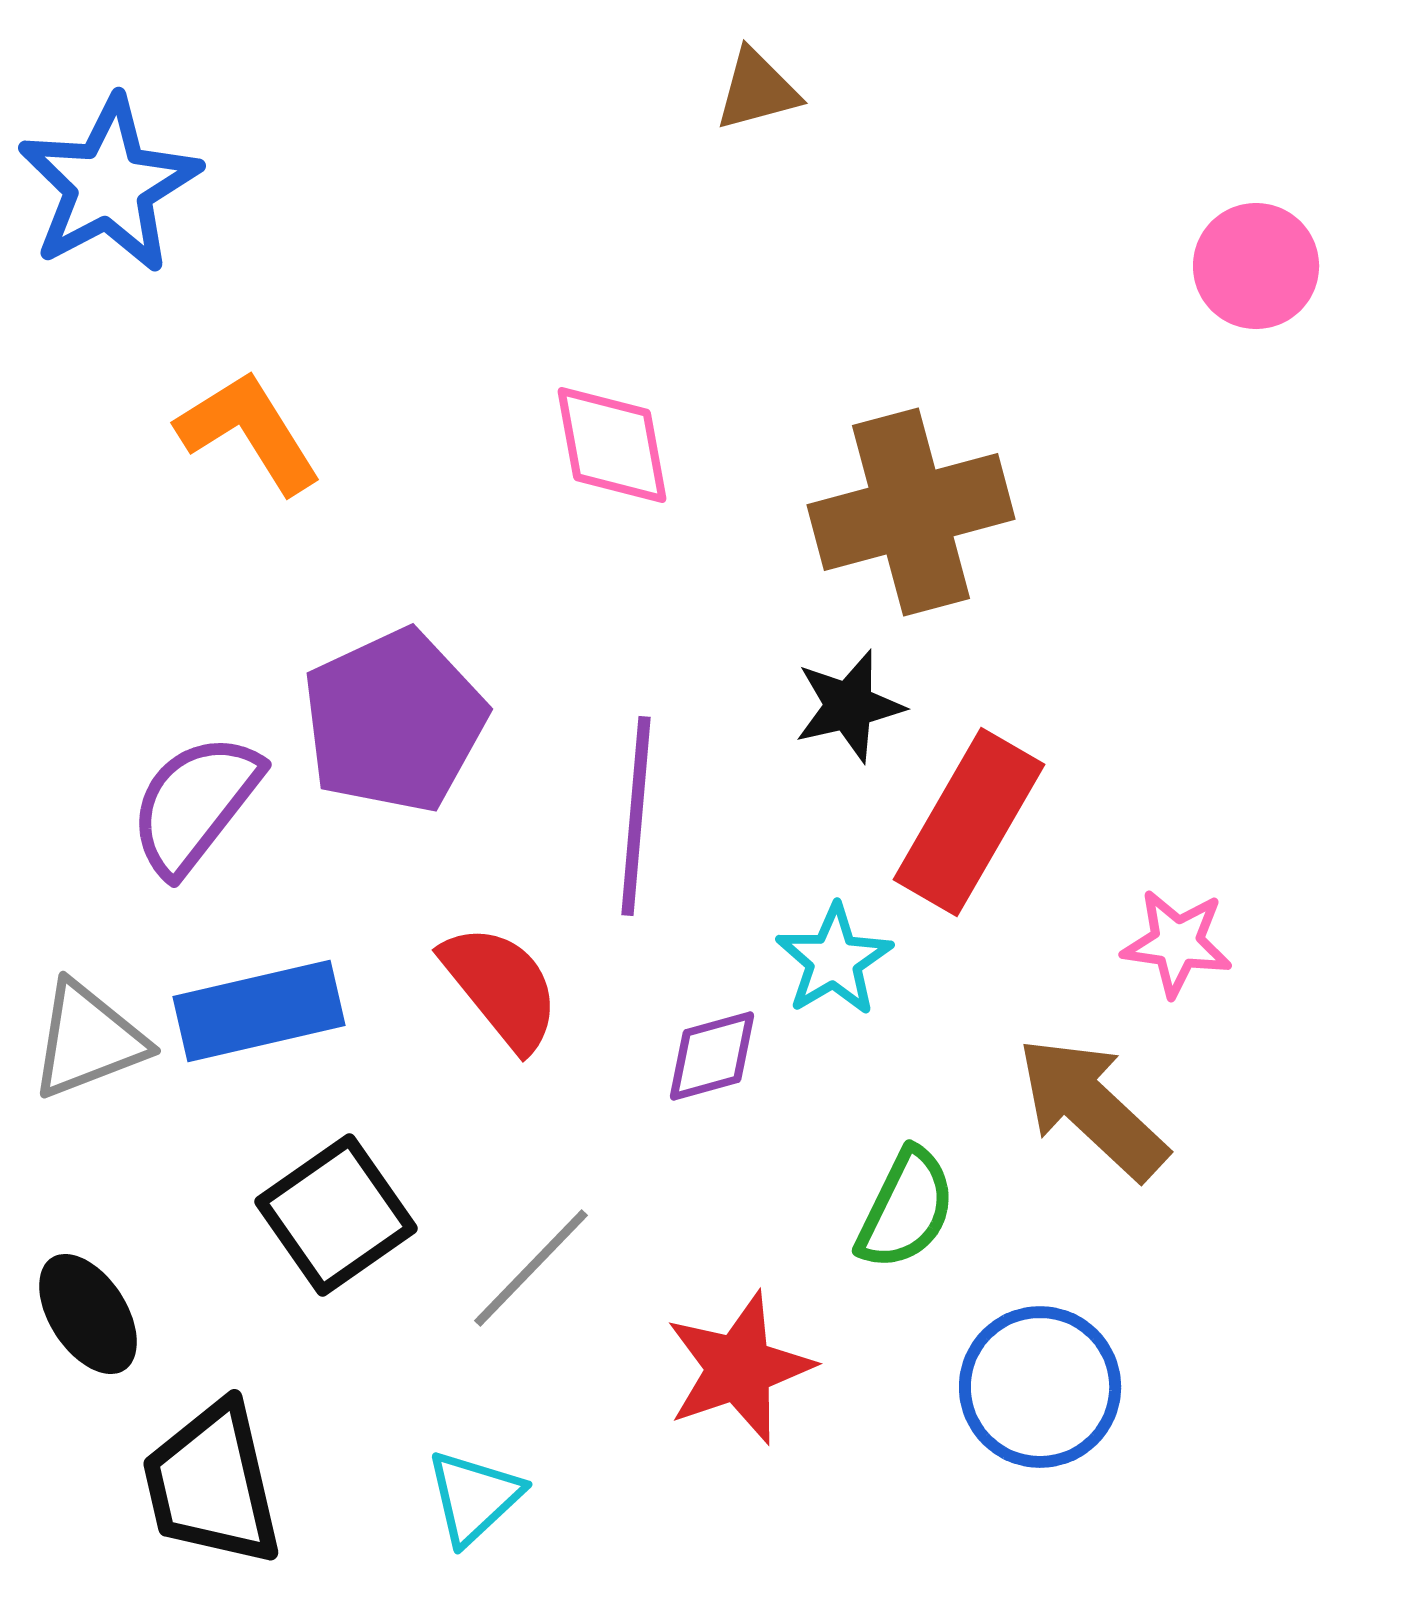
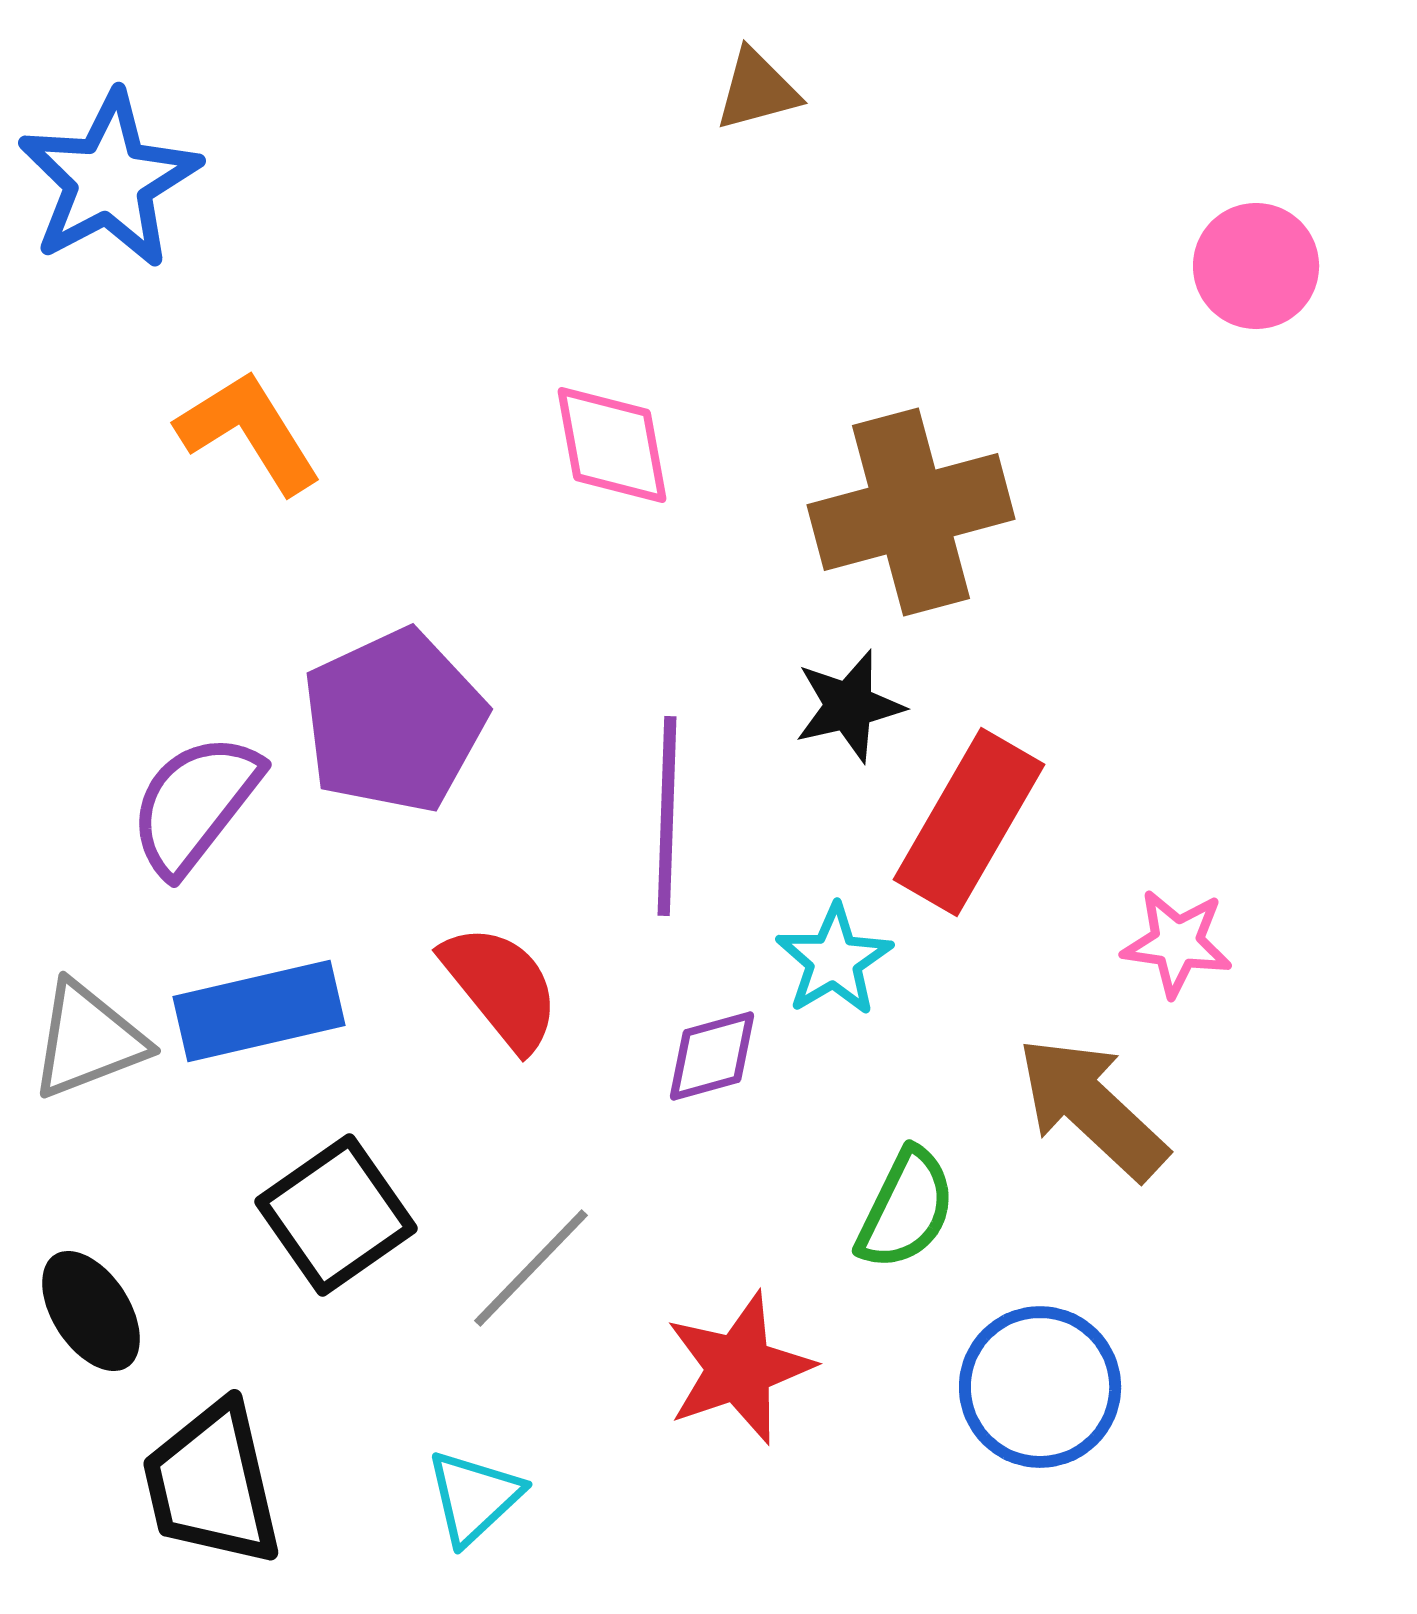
blue star: moved 5 px up
purple line: moved 31 px right; rotated 3 degrees counterclockwise
black ellipse: moved 3 px right, 3 px up
